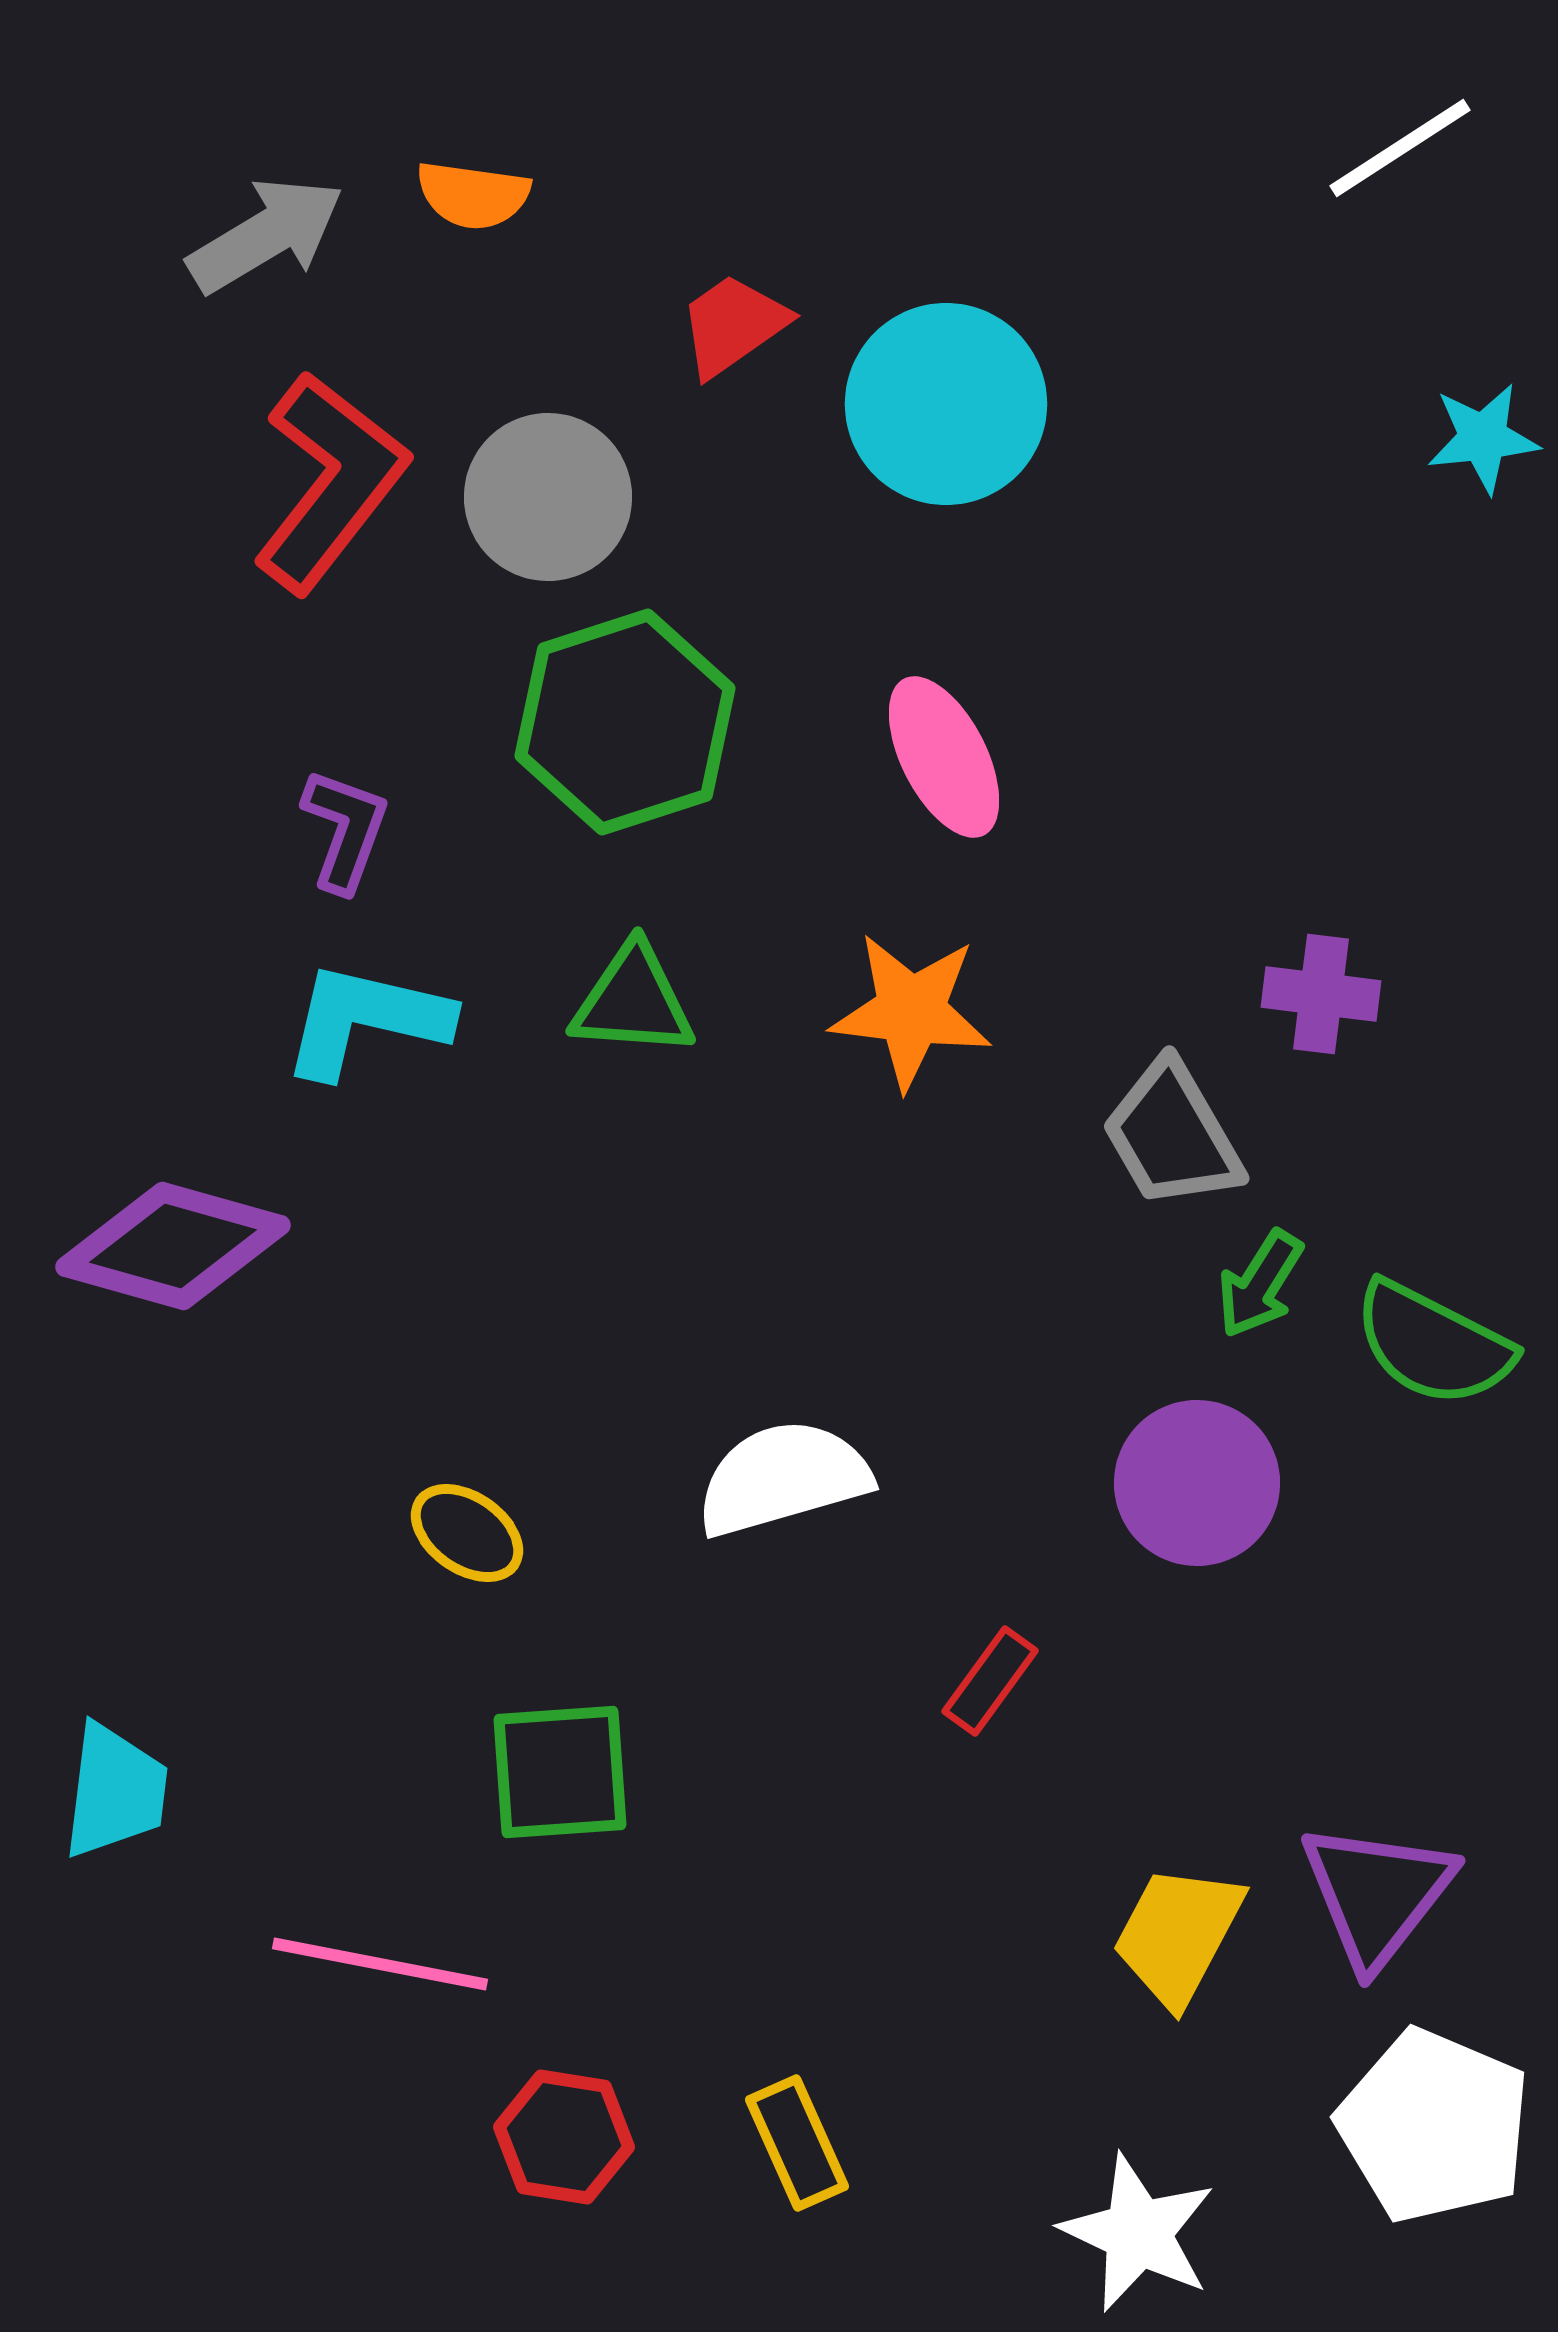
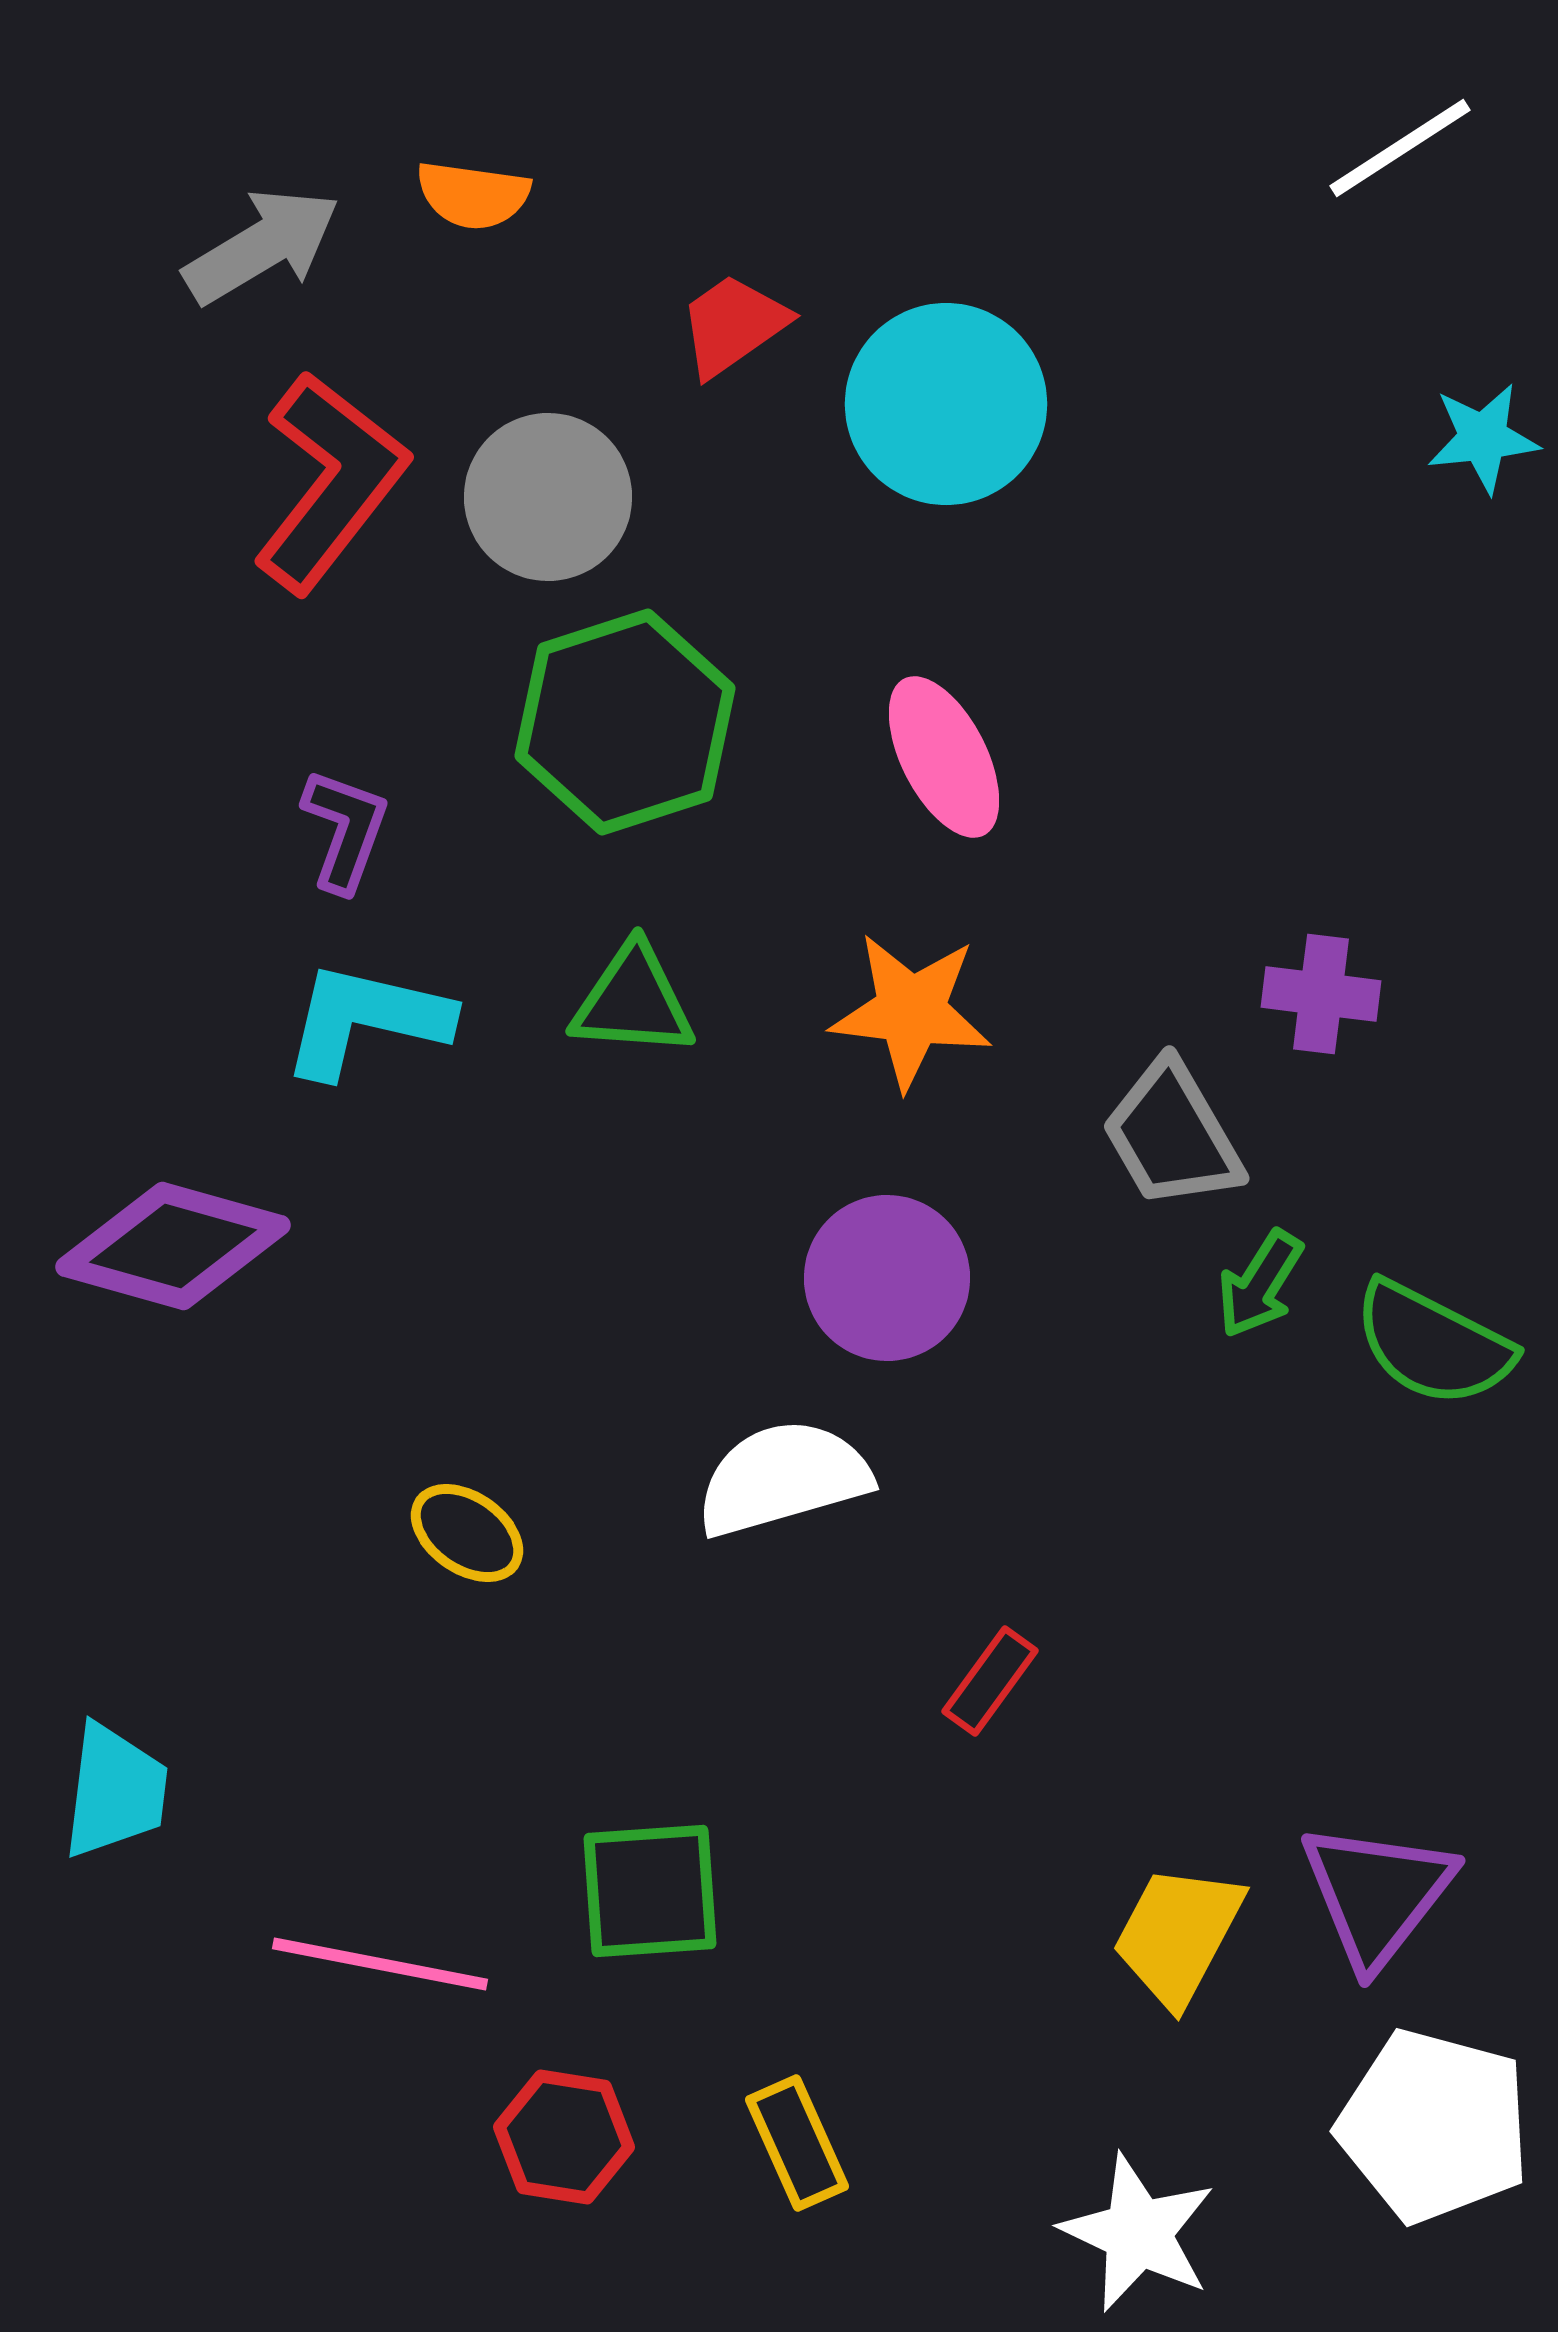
gray arrow: moved 4 px left, 11 px down
purple circle: moved 310 px left, 205 px up
green square: moved 90 px right, 119 px down
white pentagon: rotated 8 degrees counterclockwise
